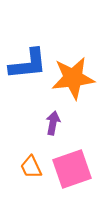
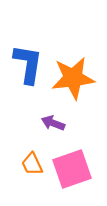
blue L-shape: rotated 75 degrees counterclockwise
purple arrow: rotated 80 degrees counterclockwise
orange trapezoid: moved 1 px right, 3 px up
